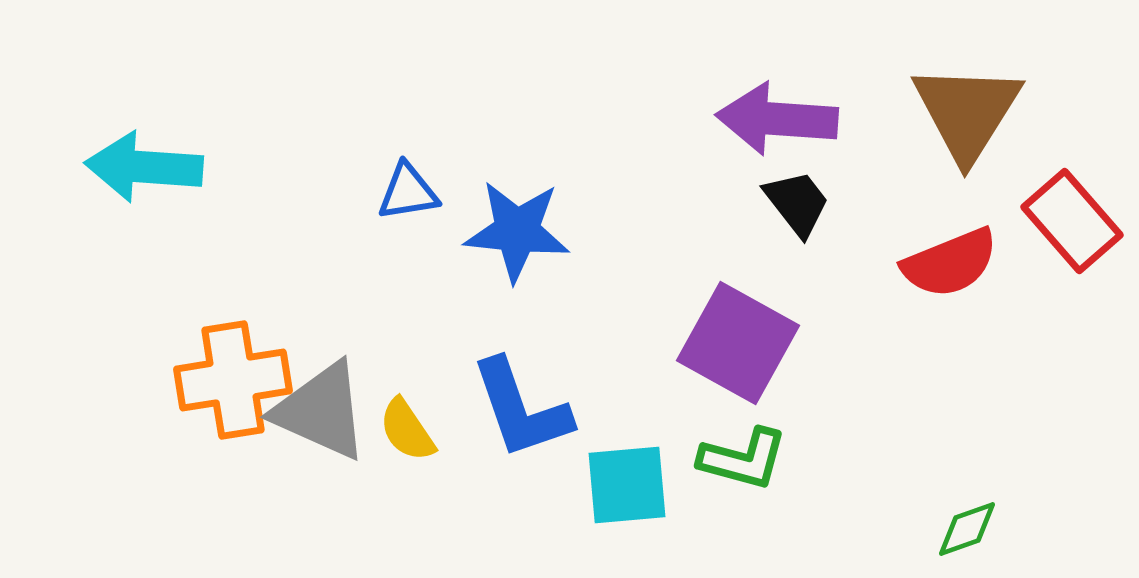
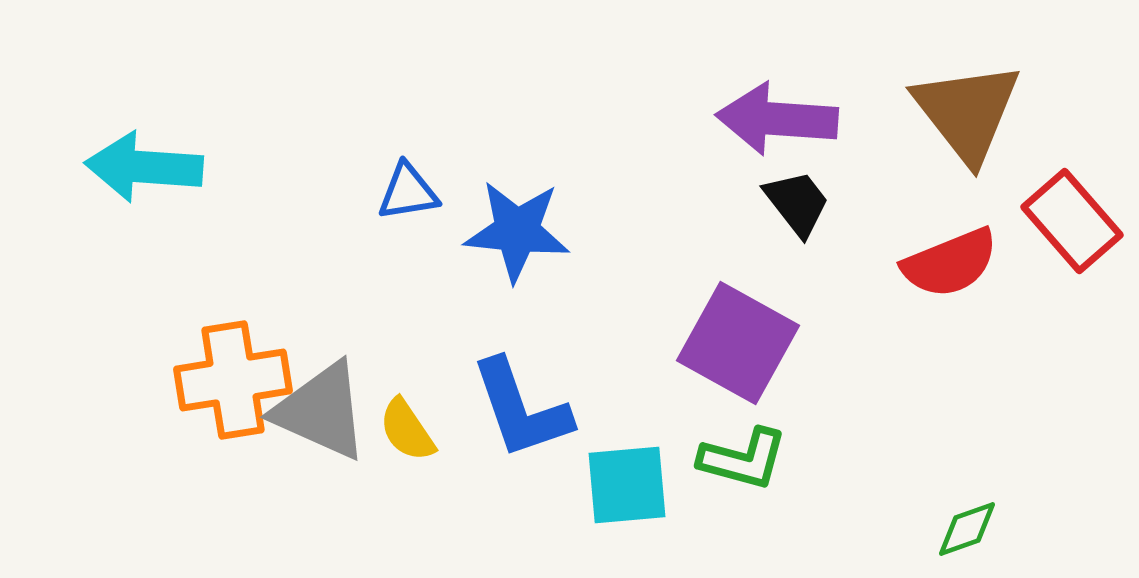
brown triangle: rotated 10 degrees counterclockwise
